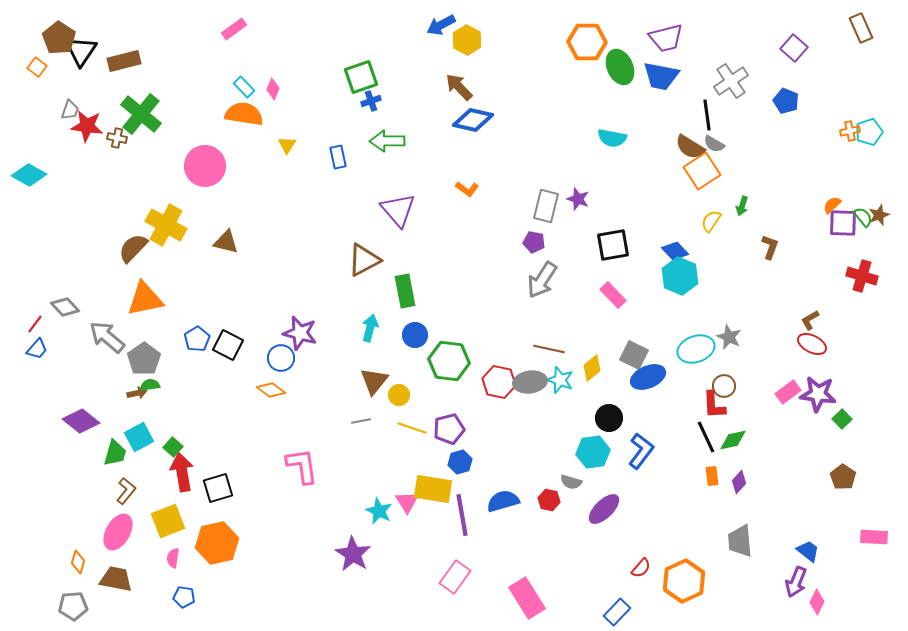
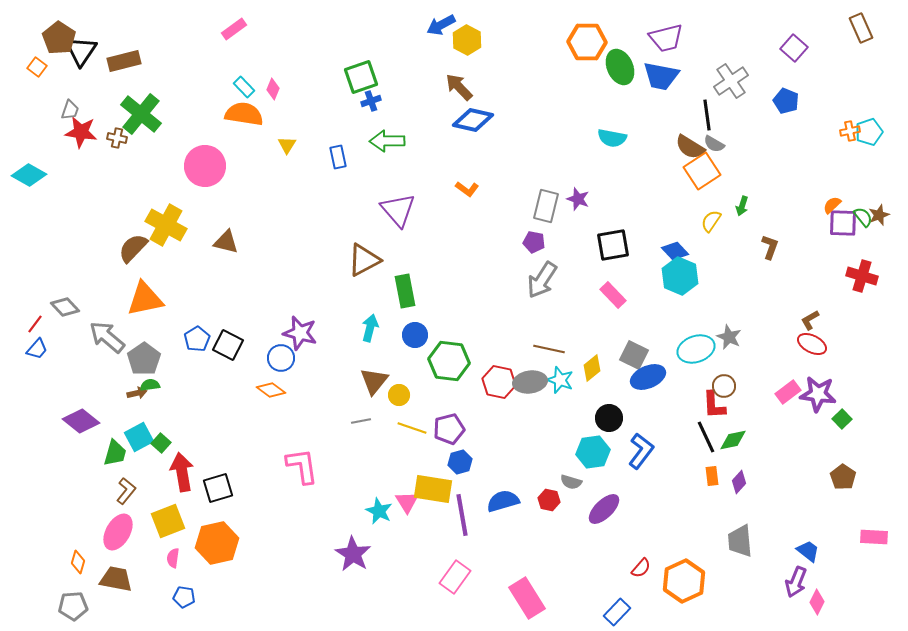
red star at (87, 126): moved 6 px left, 6 px down
green square at (173, 447): moved 12 px left, 4 px up
